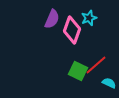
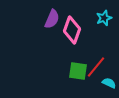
cyan star: moved 15 px right
red line: moved 2 px down; rotated 10 degrees counterclockwise
green square: rotated 18 degrees counterclockwise
